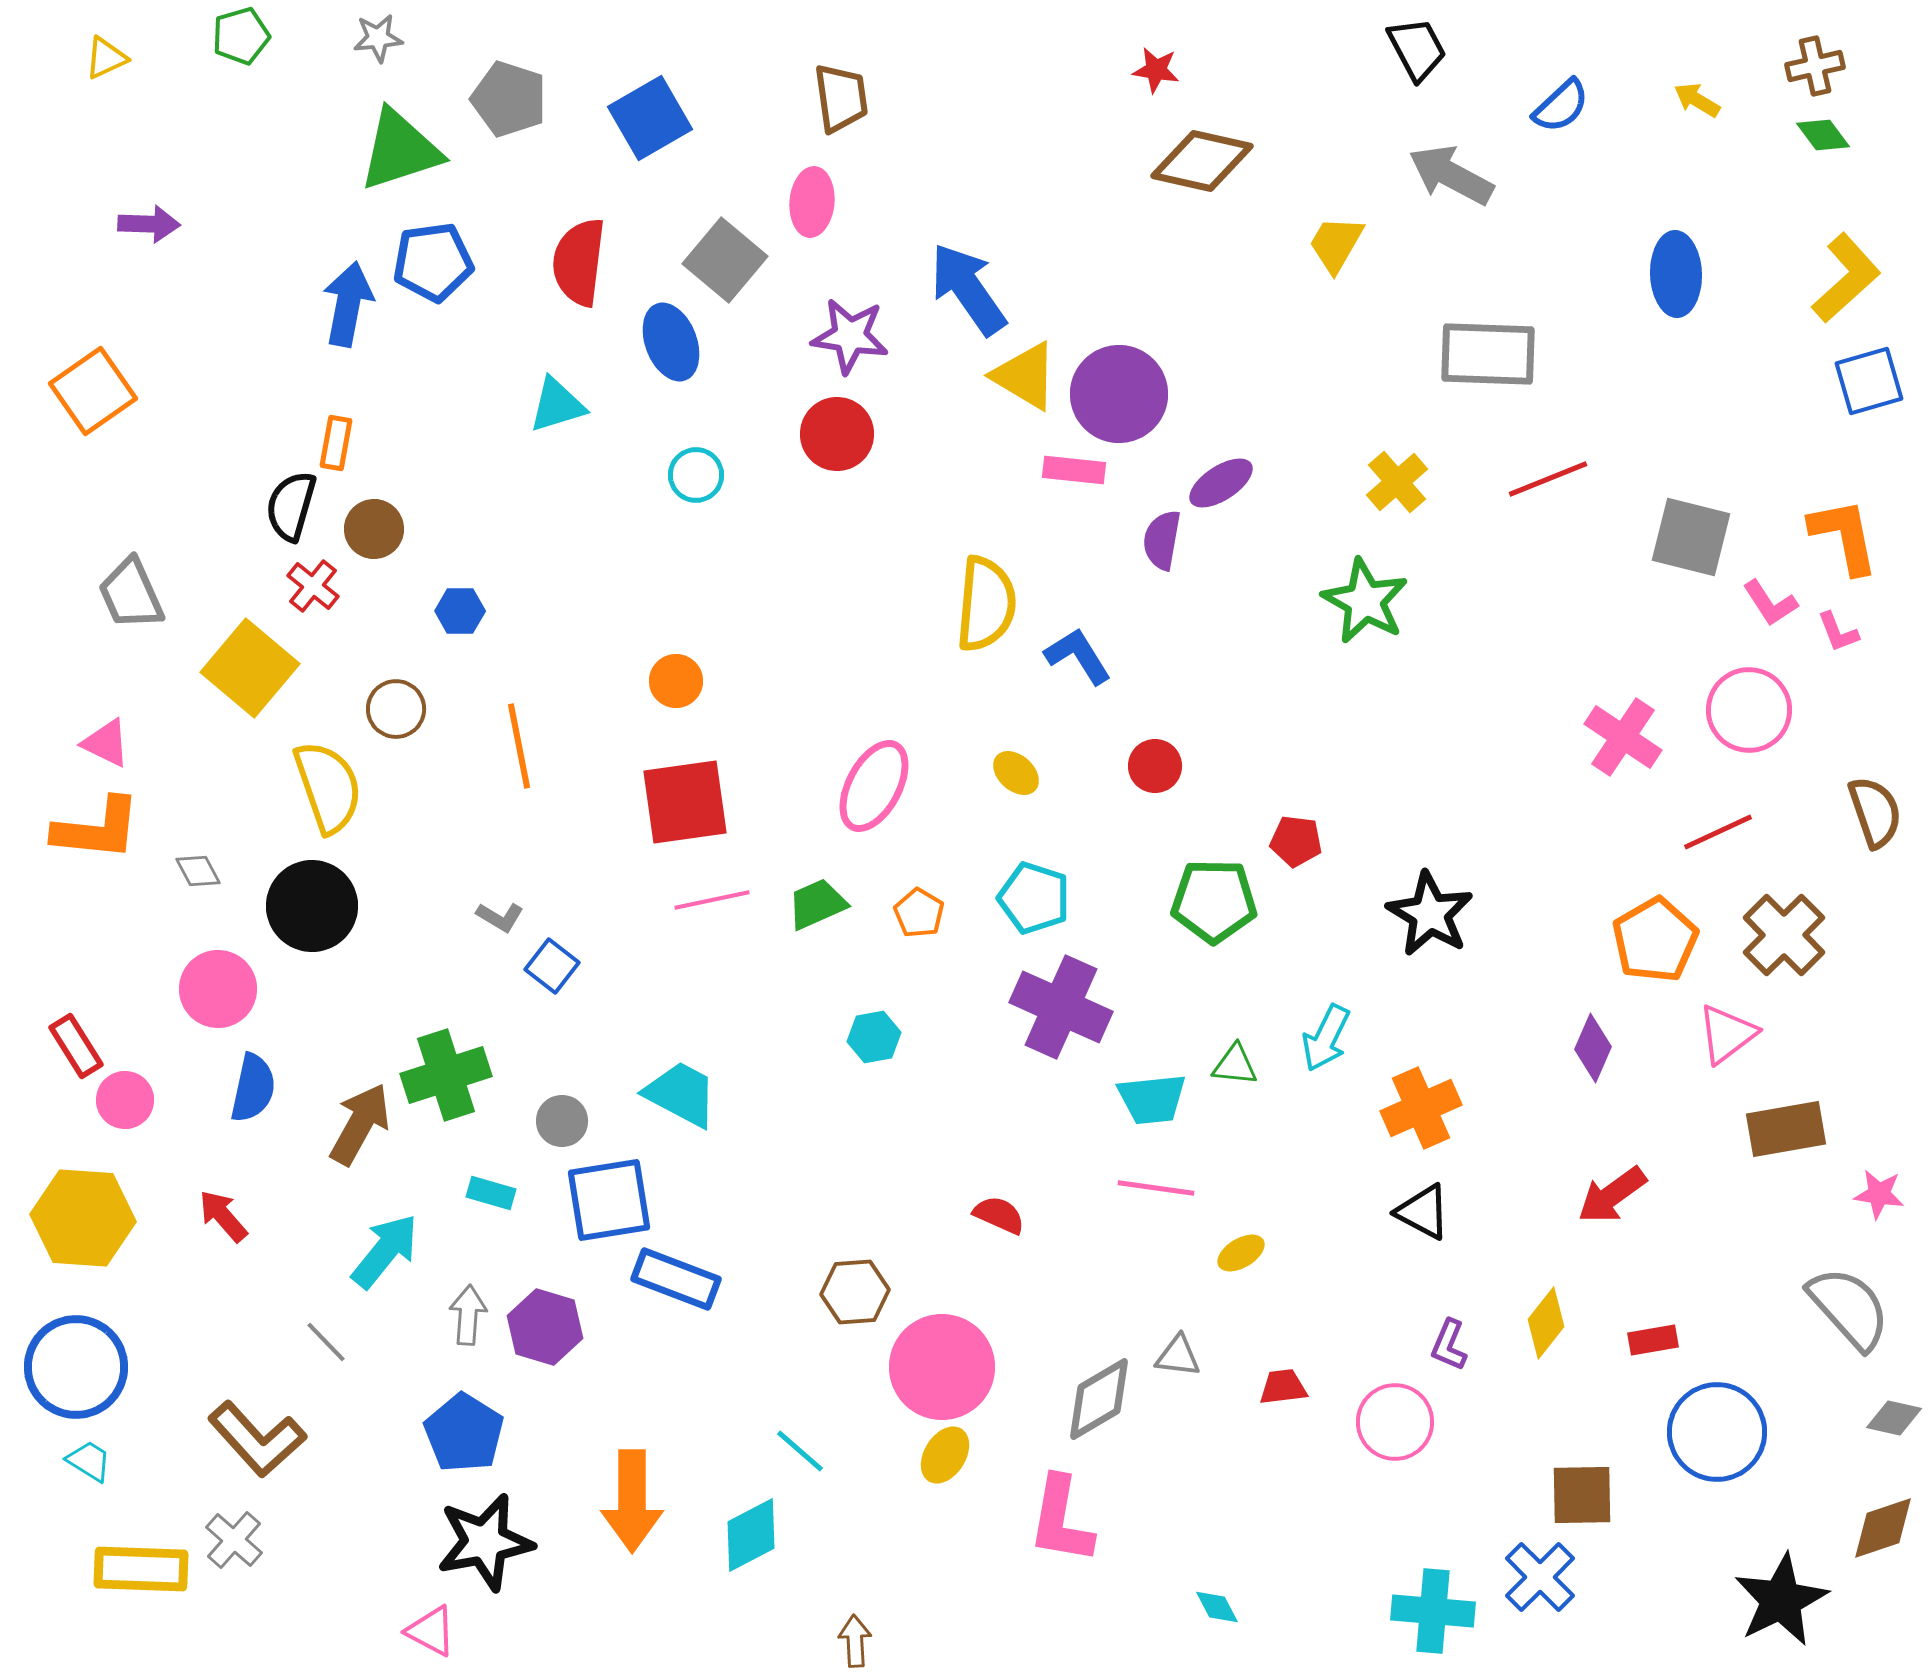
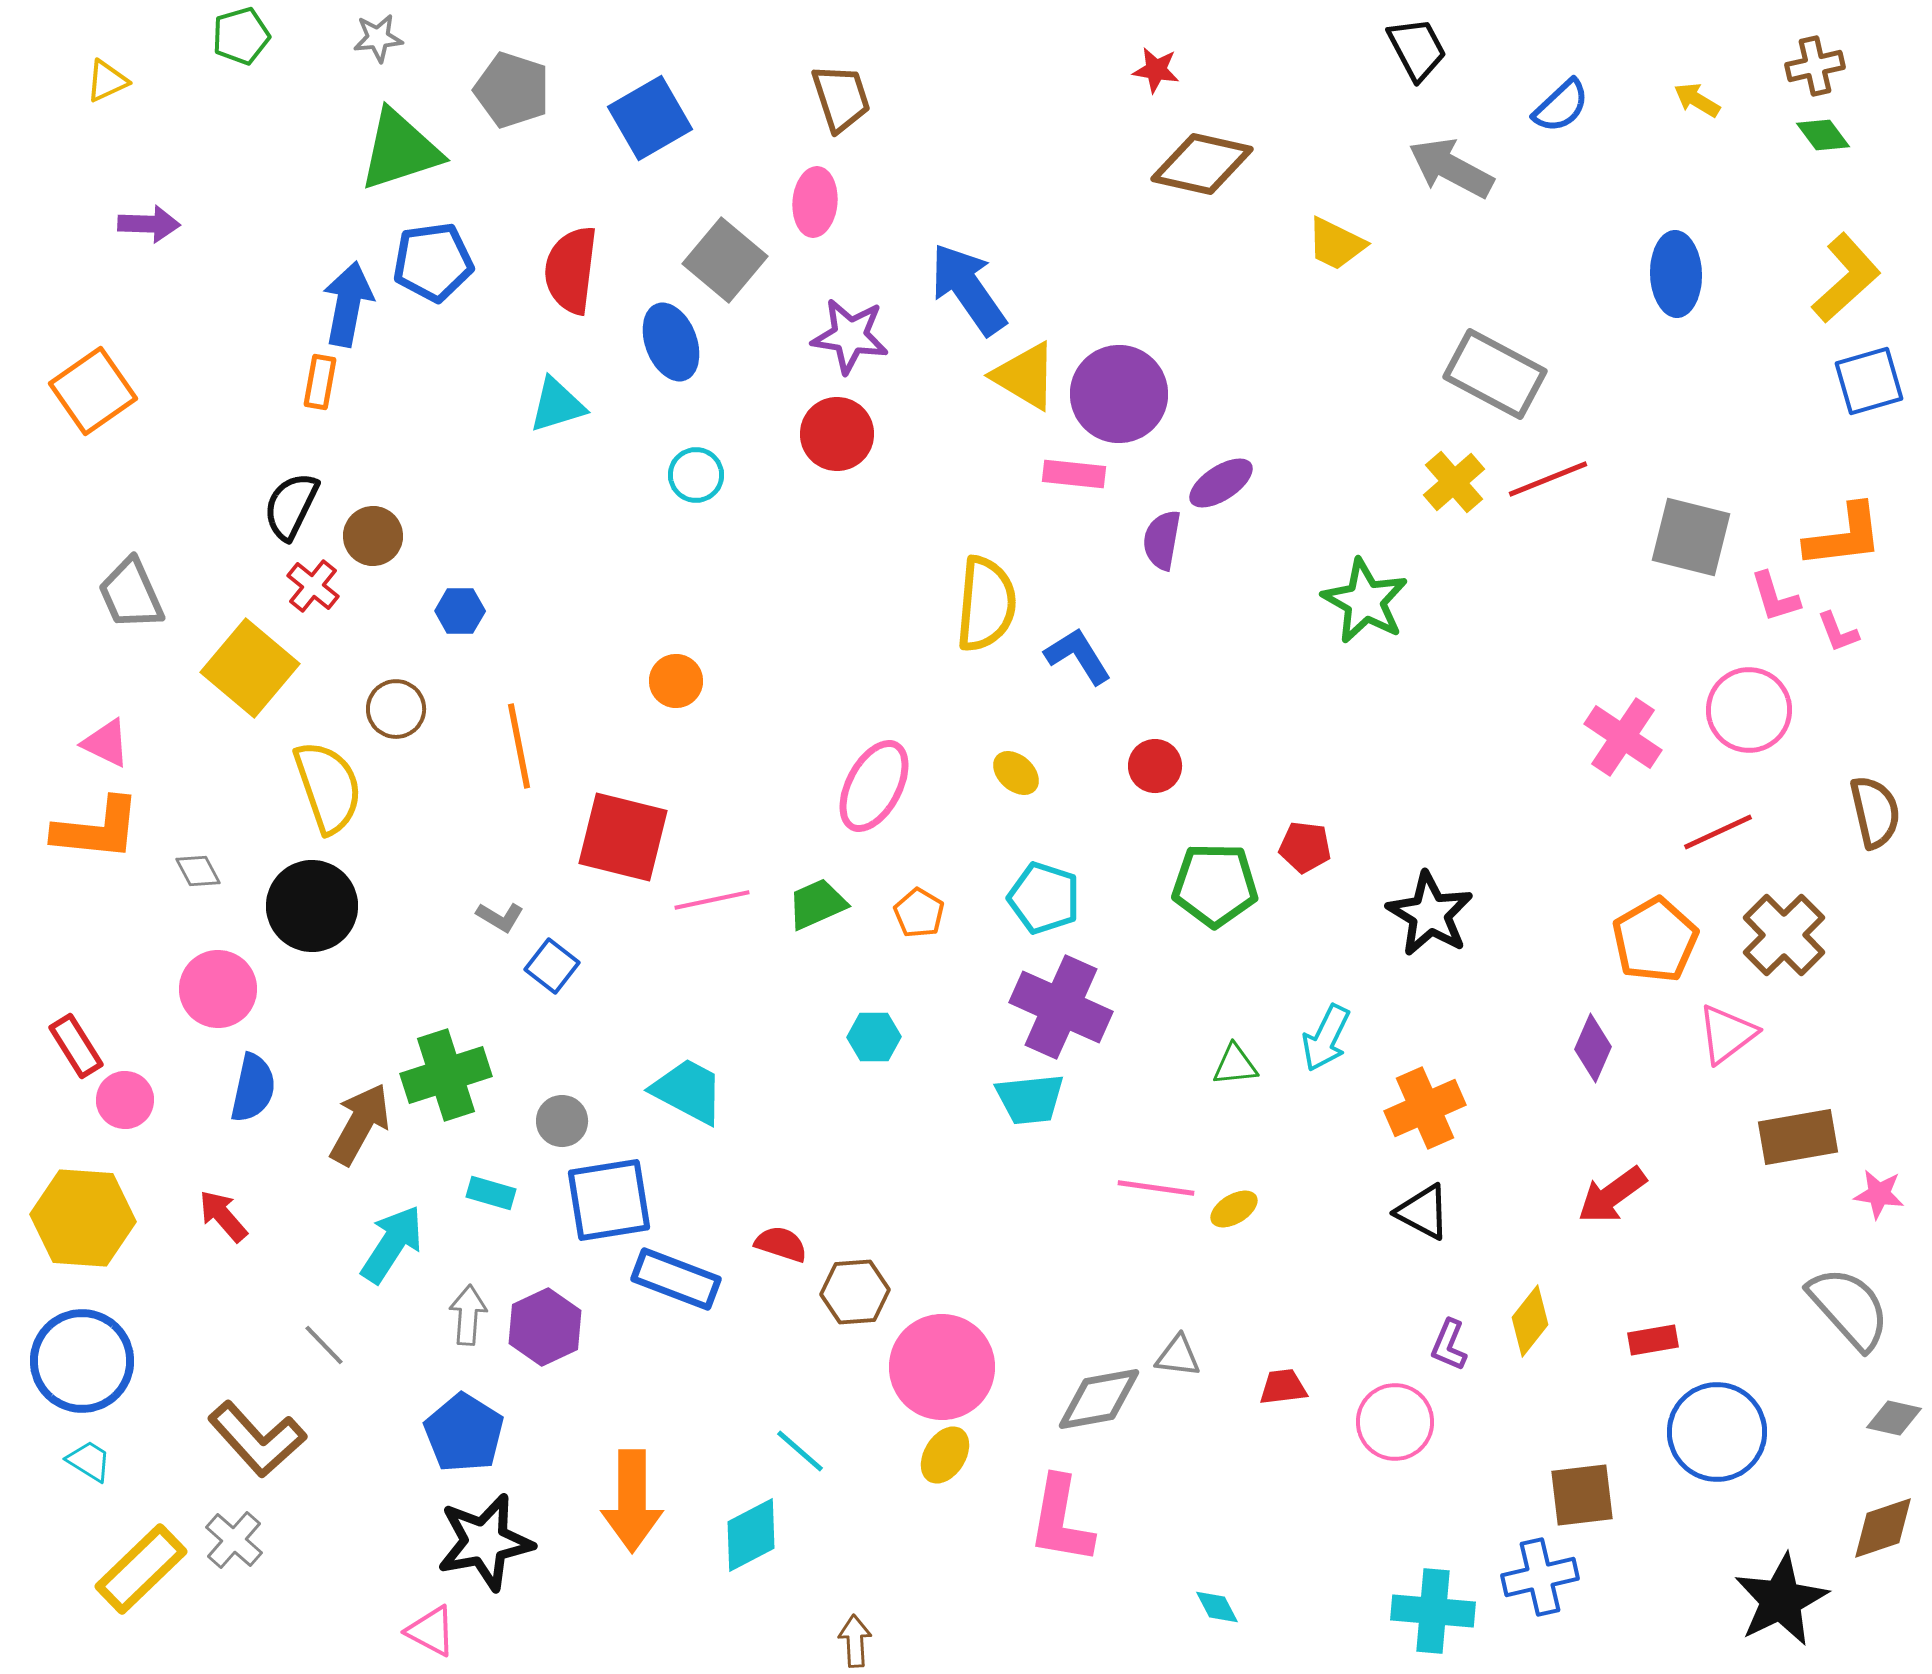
yellow triangle at (106, 58): moved 1 px right, 23 px down
brown trapezoid at (841, 98): rotated 10 degrees counterclockwise
gray pentagon at (509, 99): moved 3 px right, 9 px up
brown diamond at (1202, 161): moved 3 px down
gray arrow at (1451, 175): moved 7 px up
pink ellipse at (812, 202): moved 3 px right
yellow trapezoid at (1336, 244): rotated 94 degrees counterclockwise
red semicircle at (579, 262): moved 8 px left, 8 px down
gray rectangle at (1488, 354): moved 7 px right, 20 px down; rotated 26 degrees clockwise
orange rectangle at (336, 443): moved 16 px left, 61 px up
pink rectangle at (1074, 470): moved 4 px down
yellow cross at (1397, 482): moved 57 px right
black semicircle at (291, 506): rotated 10 degrees clockwise
brown circle at (374, 529): moved 1 px left, 7 px down
orange L-shape at (1844, 536): rotated 94 degrees clockwise
pink L-shape at (1770, 603): moved 5 px right, 6 px up; rotated 16 degrees clockwise
red square at (685, 802): moved 62 px left, 35 px down; rotated 22 degrees clockwise
brown semicircle at (1875, 812): rotated 6 degrees clockwise
red pentagon at (1296, 841): moved 9 px right, 6 px down
cyan pentagon at (1034, 898): moved 10 px right
green pentagon at (1214, 901): moved 1 px right, 16 px up
cyan hexagon at (874, 1037): rotated 9 degrees clockwise
green triangle at (1235, 1065): rotated 12 degrees counterclockwise
cyan trapezoid at (681, 1094): moved 7 px right, 3 px up
cyan trapezoid at (1152, 1099): moved 122 px left
orange cross at (1421, 1108): moved 4 px right
brown rectangle at (1786, 1129): moved 12 px right, 8 px down
red semicircle at (999, 1215): moved 218 px left, 29 px down; rotated 6 degrees counterclockwise
cyan arrow at (385, 1251): moved 7 px right, 7 px up; rotated 6 degrees counterclockwise
yellow ellipse at (1241, 1253): moved 7 px left, 44 px up
yellow diamond at (1546, 1323): moved 16 px left, 2 px up
purple hexagon at (545, 1327): rotated 18 degrees clockwise
gray line at (326, 1342): moved 2 px left, 3 px down
blue circle at (76, 1367): moved 6 px right, 6 px up
gray diamond at (1099, 1399): rotated 20 degrees clockwise
brown square at (1582, 1495): rotated 6 degrees counterclockwise
yellow rectangle at (141, 1569): rotated 46 degrees counterclockwise
blue cross at (1540, 1577): rotated 32 degrees clockwise
